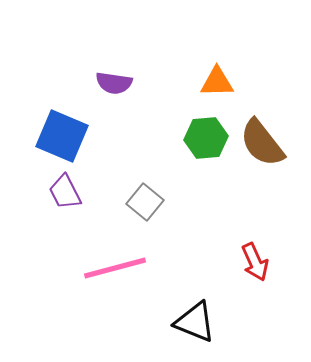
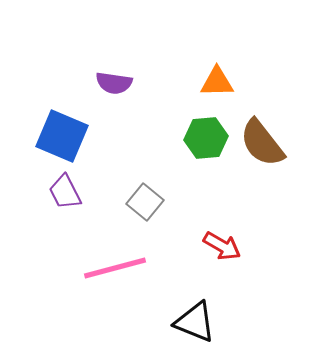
red arrow: moved 33 px left, 16 px up; rotated 36 degrees counterclockwise
